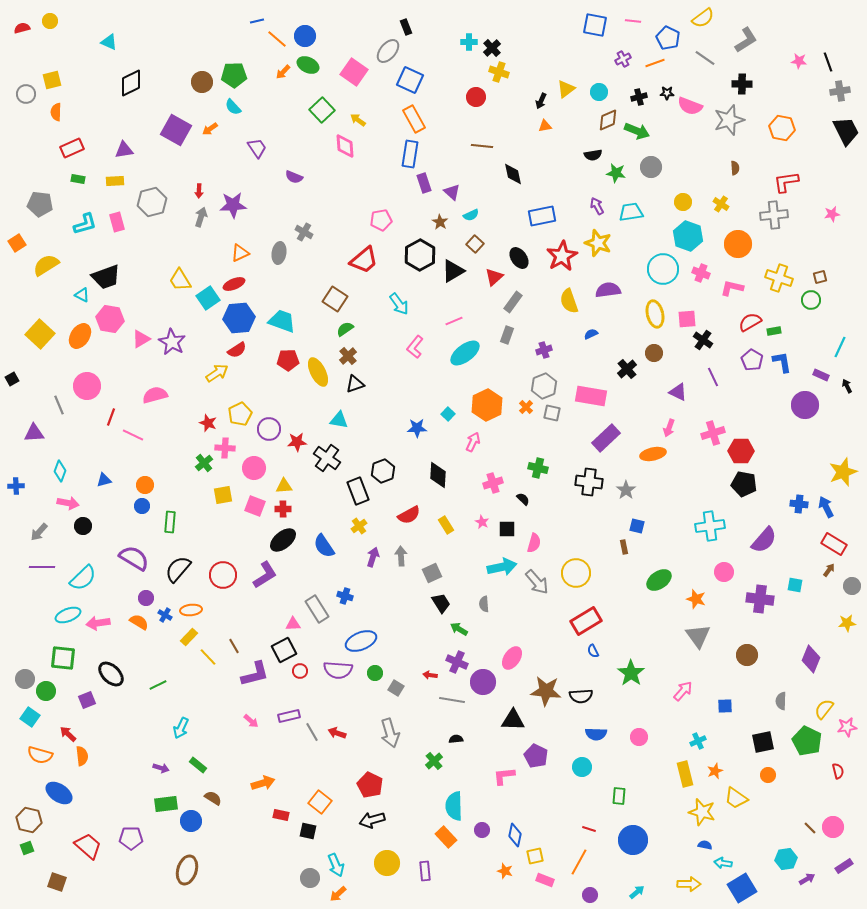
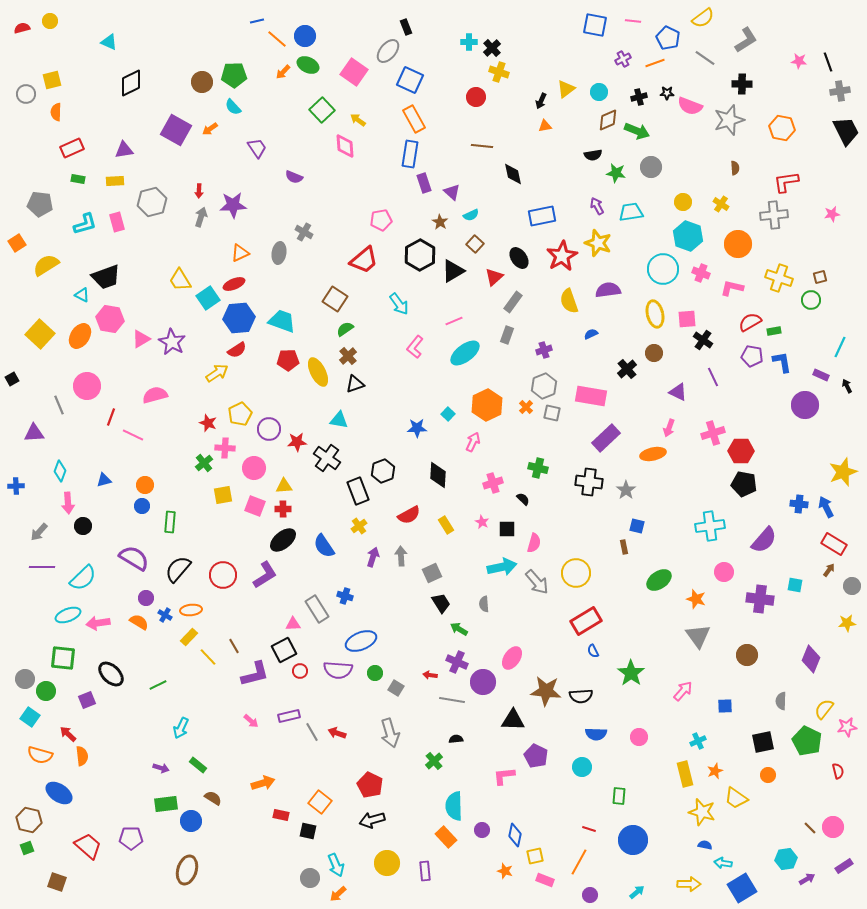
purple pentagon at (752, 360): moved 4 px up; rotated 20 degrees counterclockwise
pink arrow at (68, 503): rotated 75 degrees clockwise
